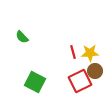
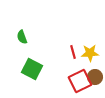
green semicircle: rotated 24 degrees clockwise
brown circle: moved 6 px down
green square: moved 3 px left, 13 px up
